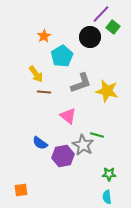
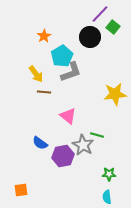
purple line: moved 1 px left
gray L-shape: moved 10 px left, 11 px up
yellow star: moved 8 px right, 3 px down; rotated 20 degrees counterclockwise
